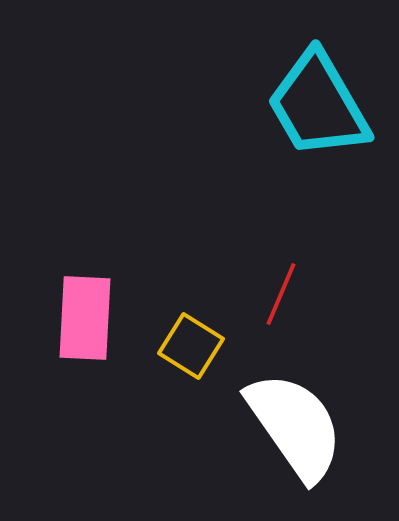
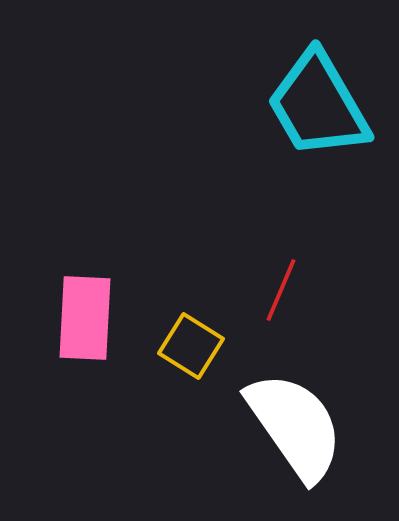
red line: moved 4 px up
